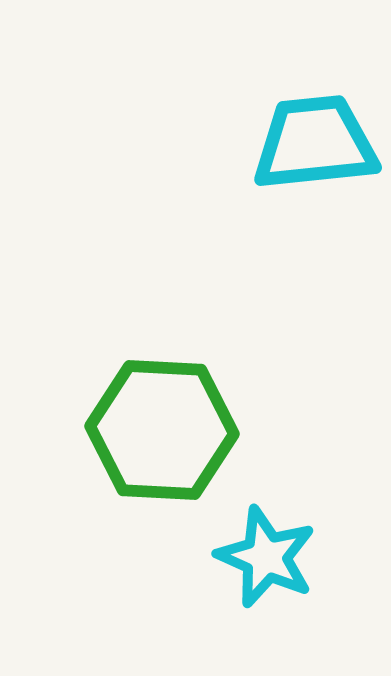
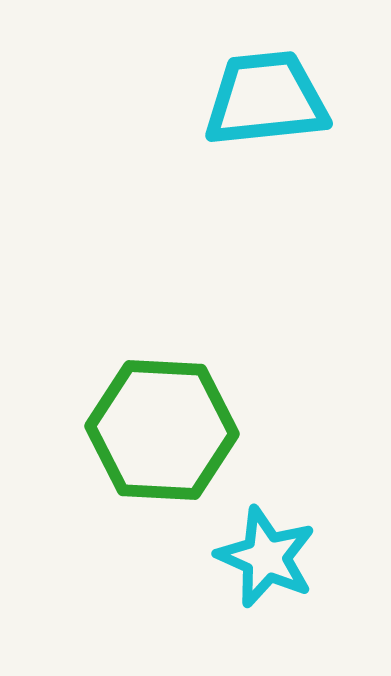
cyan trapezoid: moved 49 px left, 44 px up
